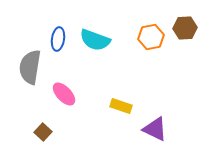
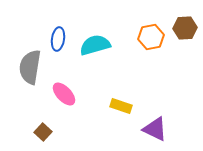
cyan semicircle: moved 5 px down; rotated 144 degrees clockwise
